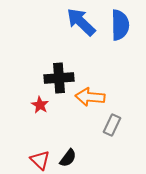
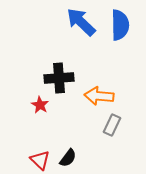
orange arrow: moved 9 px right, 1 px up
